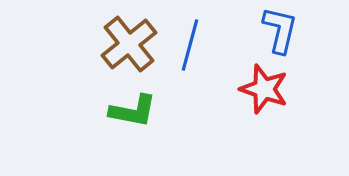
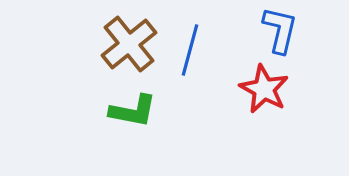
blue line: moved 5 px down
red star: rotated 9 degrees clockwise
